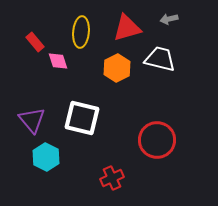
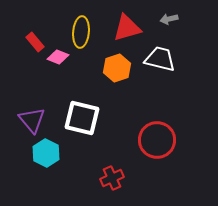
pink diamond: moved 4 px up; rotated 50 degrees counterclockwise
orange hexagon: rotated 8 degrees clockwise
cyan hexagon: moved 4 px up
